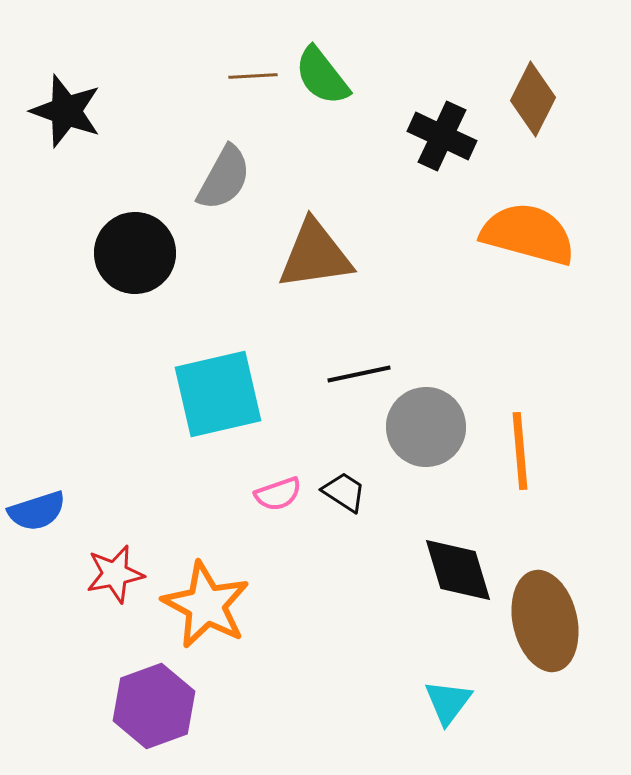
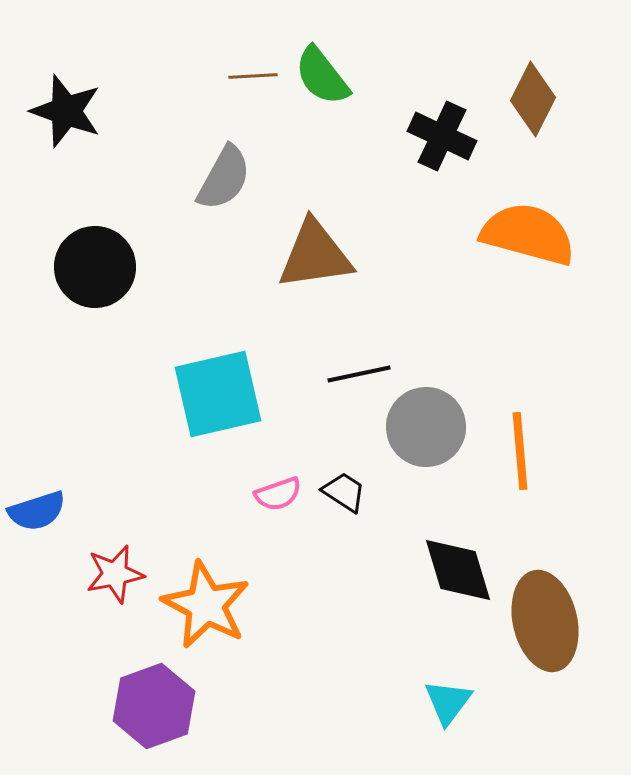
black circle: moved 40 px left, 14 px down
